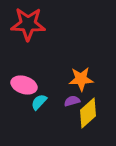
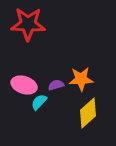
purple semicircle: moved 16 px left, 16 px up
